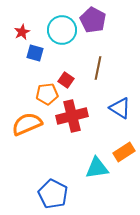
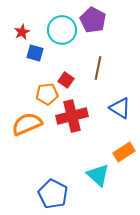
cyan triangle: moved 1 px right, 7 px down; rotated 50 degrees clockwise
